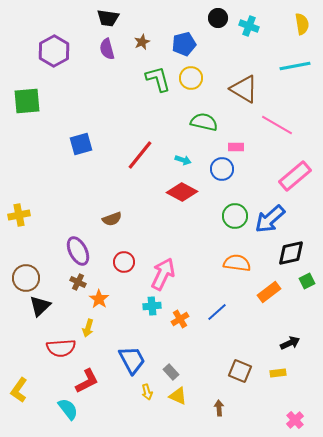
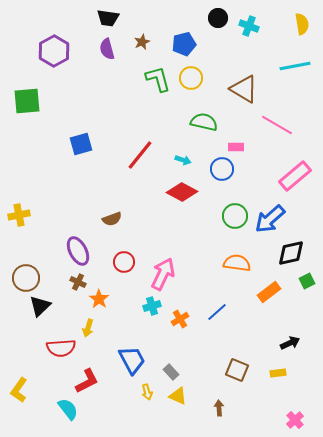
cyan cross at (152, 306): rotated 12 degrees counterclockwise
brown square at (240, 371): moved 3 px left, 1 px up
